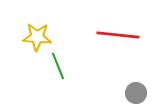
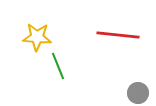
gray circle: moved 2 px right
